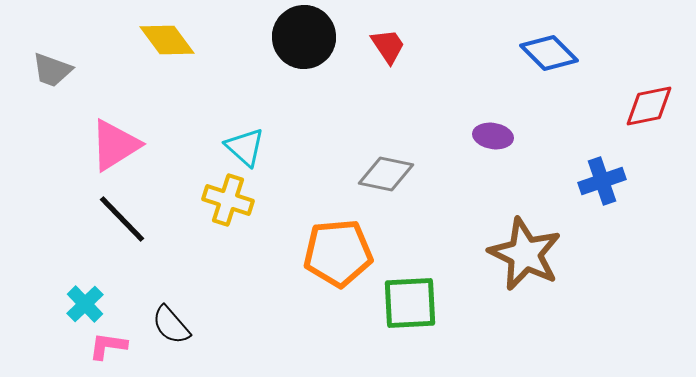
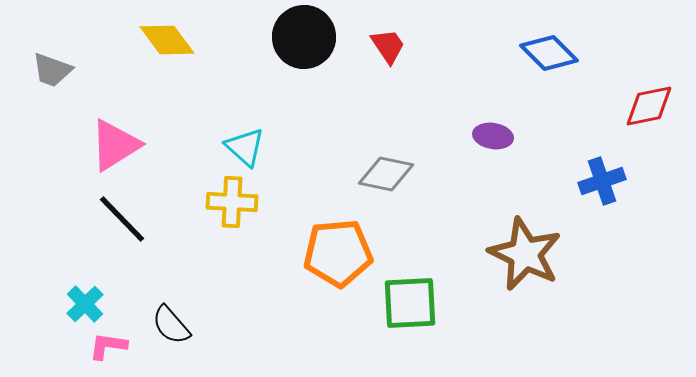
yellow cross: moved 4 px right, 2 px down; rotated 15 degrees counterclockwise
